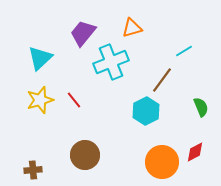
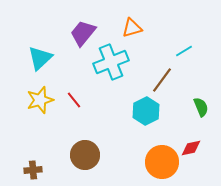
red diamond: moved 4 px left, 4 px up; rotated 15 degrees clockwise
